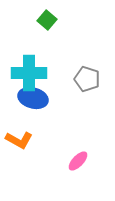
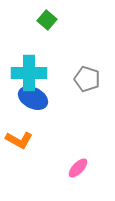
blue ellipse: rotated 12 degrees clockwise
pink ellipse: moved 7 px down
